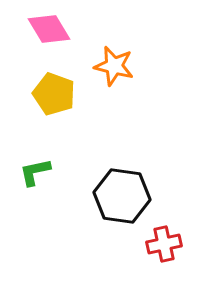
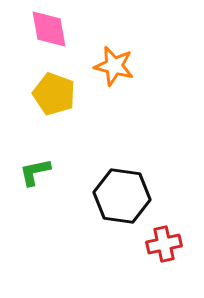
pink diamond: rotated 21 degrees clockwise
